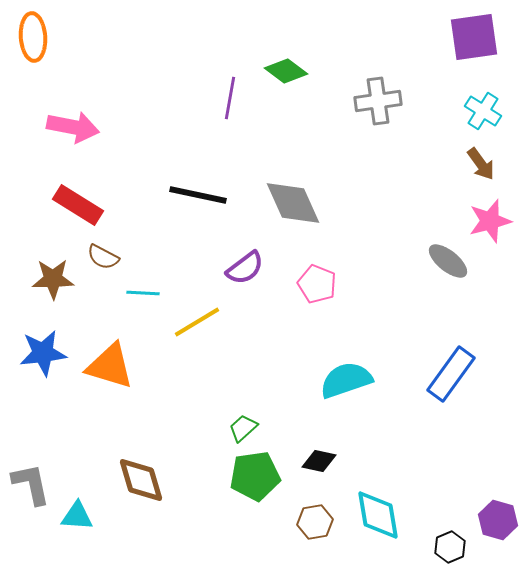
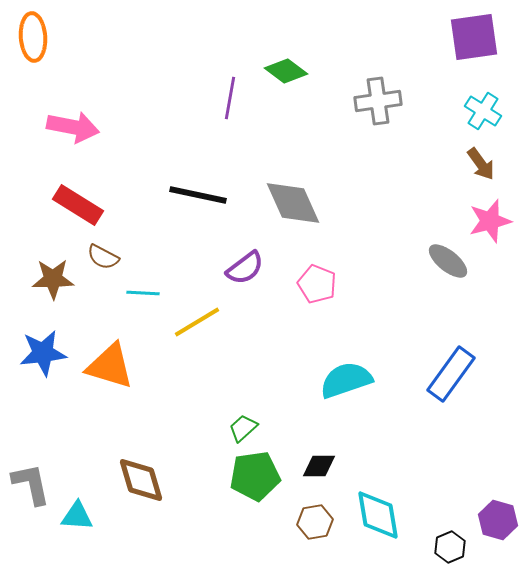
black diamond: moved 5 px down; rotated 12 degrees counterclockwise
